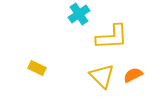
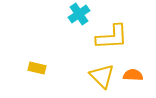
yellow rectangle: rotated 12 degrees counterclockwise
orange semicircle: rotated 30 degrees clockwise
